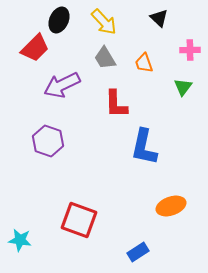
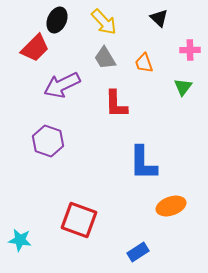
black ellipse: moved 2 px left
blue L-shape: moved 1 px left, 16 px down; rotated 12 degrees counterclockwise
